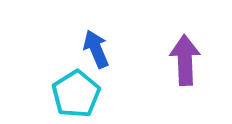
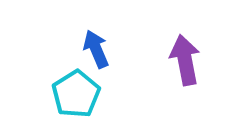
purple arrow: rotated 9 degrees counterclockwise
